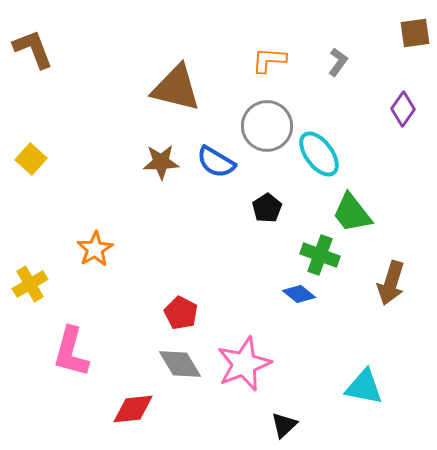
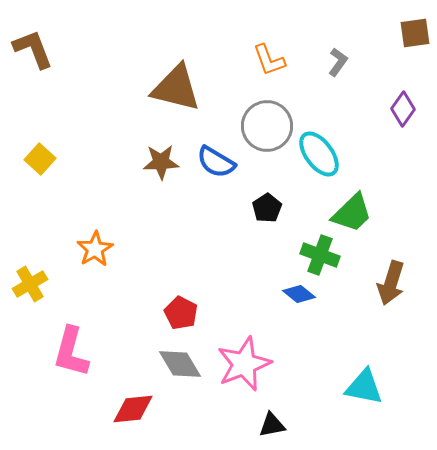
orange L-shape: rotated 114 degrees counterclockwise
yellow square: moved 9 px right
green trapezoid: rotated 96 degrees counterclockwise
black triangle: moved 12 px left; rotated 32 degrees clockwise
